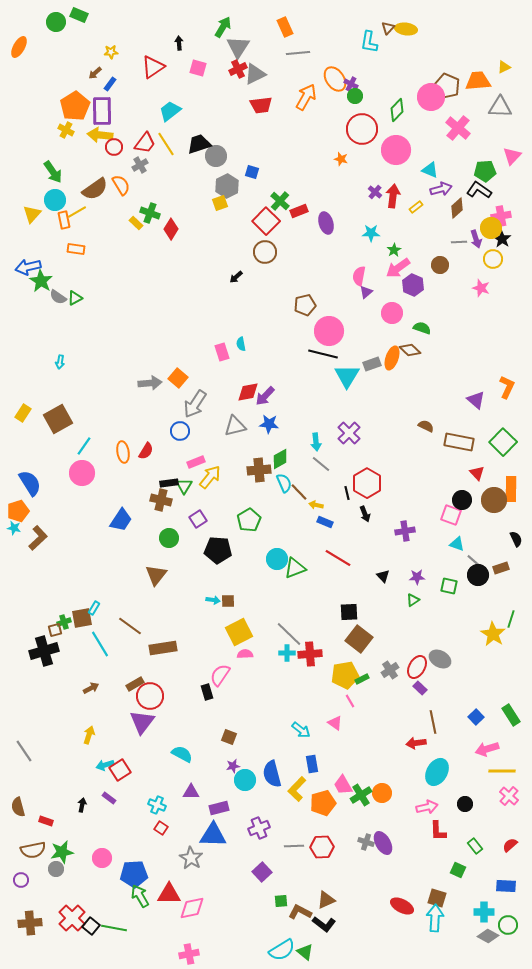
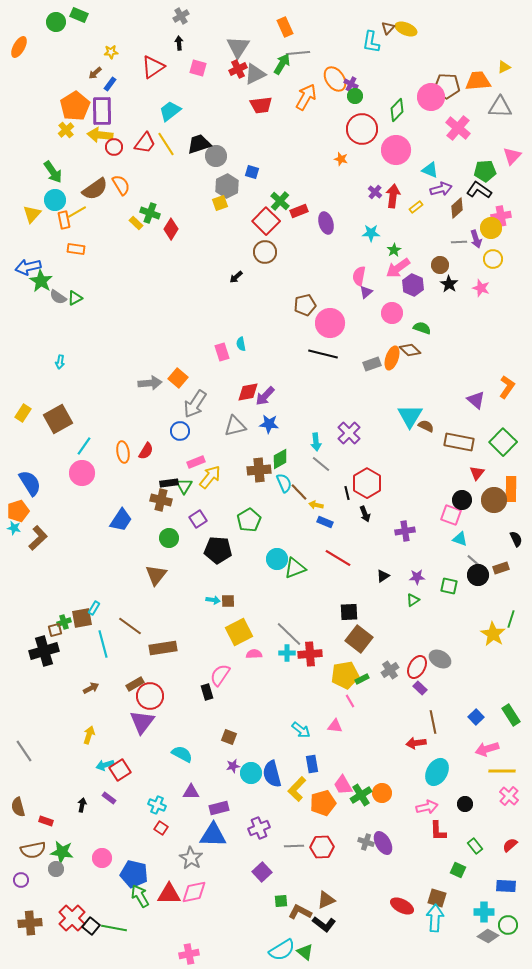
green arrow at (223, 27): moved 59 px right, 37 px down
yellow ellipse at (406, 29): rotated 15 degrees clockwise
cyan L-shape at (369, 42): moved 2 px right
brown pentagon at (447, 86): rotated 20 degrees counterclockwise
yellow cross at (66, 130): rotated 21 degrees clockwise
gray cross at (140, 165): moved 41 px right, 149 px up
black star at (502, 239): moved 53 px left, 45 px down
pink circle at (329, 331): moved 1 px right, 8 px up
cyan triangle at (347, 376): moved 63 px right, 40 px down
orange L-shape at (507, 387): rotated 10 degrees clockwise
red triangle at (477, 473): rotated 21 degrees clockwise
cyan triangle at (457, 544): moved 3 px right, 5 px up
black triangle at (383, 576): rotated 40 degrees clockwise
cyan line at (100, 644): moved 3 px right; rotated 16 degrees clockwise
pink semicircle at (245, 654): moved 9 px right
pink triangle at (335, 723): moved 3 px down; rotated 28 degrees counterclockwise
cyan circle at (245, 780): moved 6 px right, 7 px up
green star at (62, 852): rotated 20 degrees clockwise
blue pentagon at (134, 874): rotated 16 degrees clockwise
pink diamond at (192, 908): moved 2 px right, 16 px up
